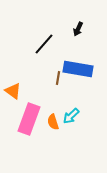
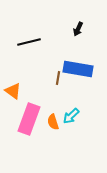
black line: moved 15 px left, 2 px up; rotated 35 degrees clockwise
